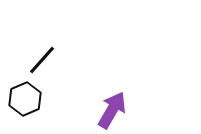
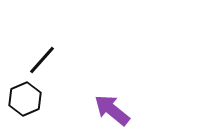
purple arrow: rotated 81 degrees counterclockwise
